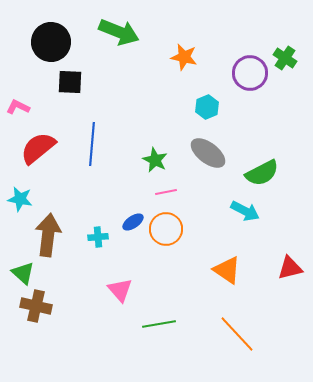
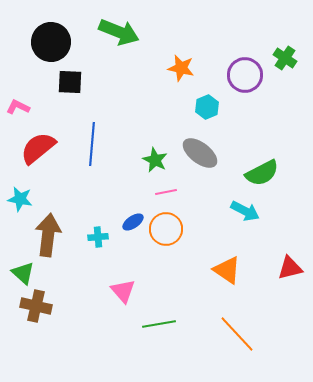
orange star: moved 3 px left, 11 px down
purple circle: moved 5 px left, 2 px down
gray ellipse: moved 8 px left
pink triangle: moved 3 px right, 1 px down
